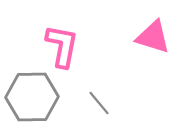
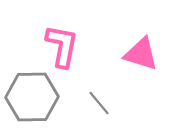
pink triangle: moved 12 px left, 17 px down
